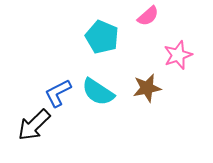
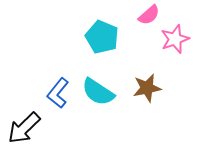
pink semicircle: moved 1 px right, 1 px up
pink star: moved 3 px left, 16 px up
blue L-shape: rotated 24 degrees counterclockwise
black arrow: moved 10 px left, 3 px down
